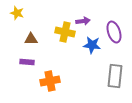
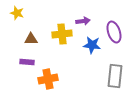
yellow cross: moved 3 px left, 2 px down; rotated 18 degrees counterclockwise
orange cross: moved 2 px left, 2 px up
